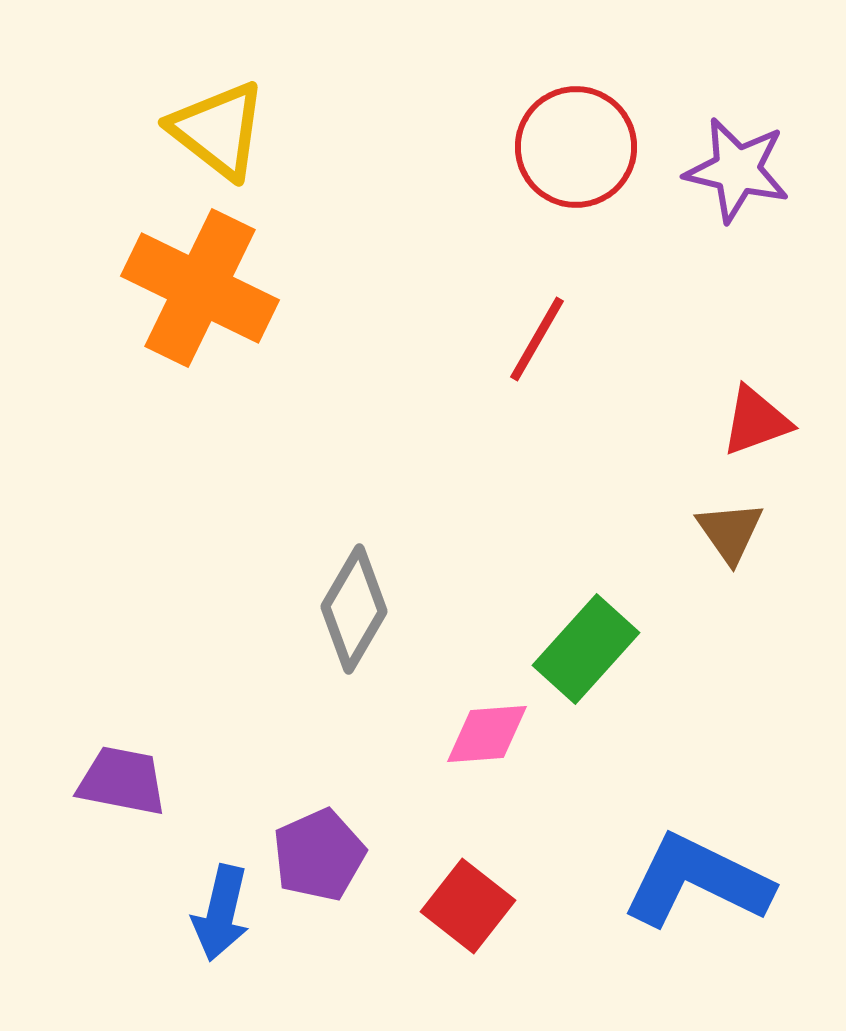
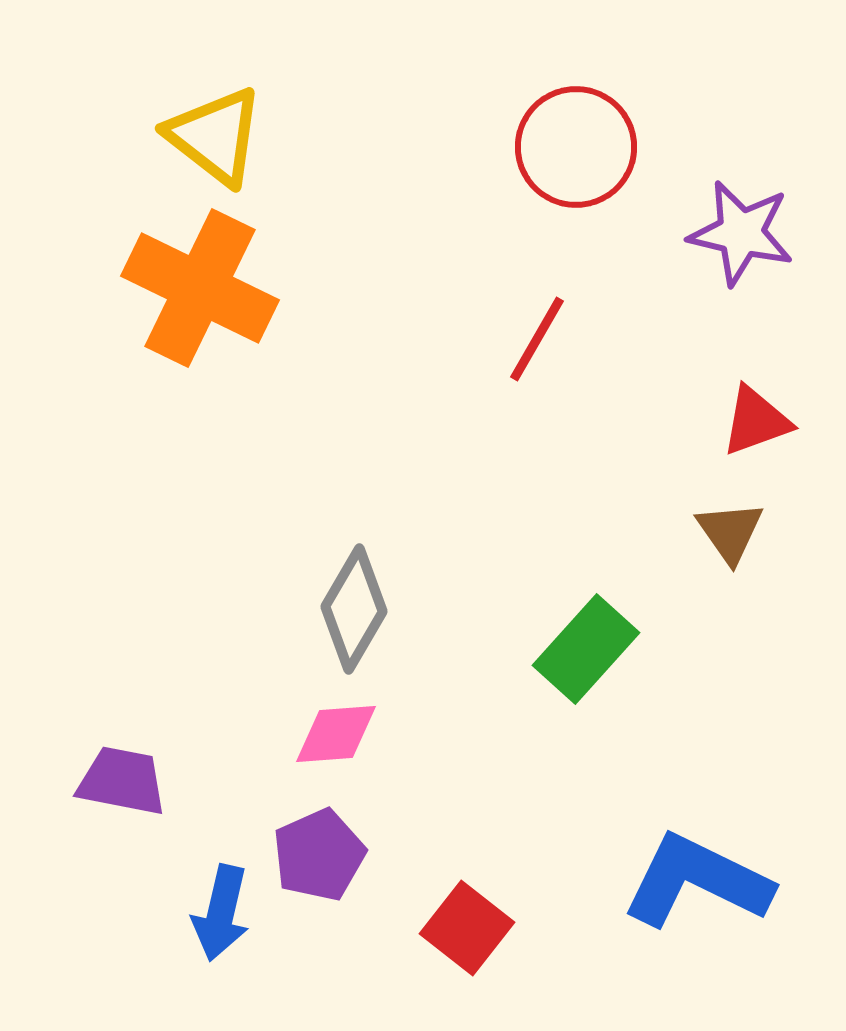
yellow triangle: moved 3 px left, 6 px down
purple star: moved 4 px right, 63 px down
pink diamond: moved 151 px left
red square: moved 1 px left, 22 px down
